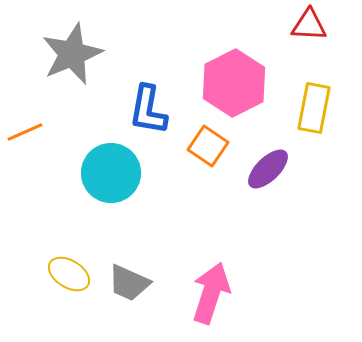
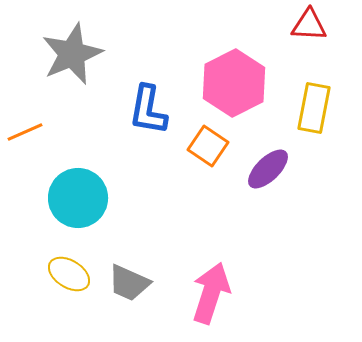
cyan circle: moved 33 px left, 25 px down
